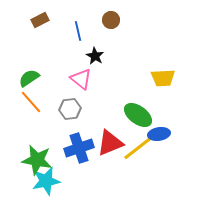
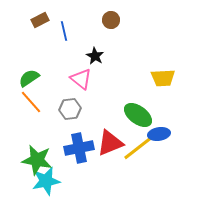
blue line: moved 14 px left
blue cross: rotated 8 degrees clockwise
